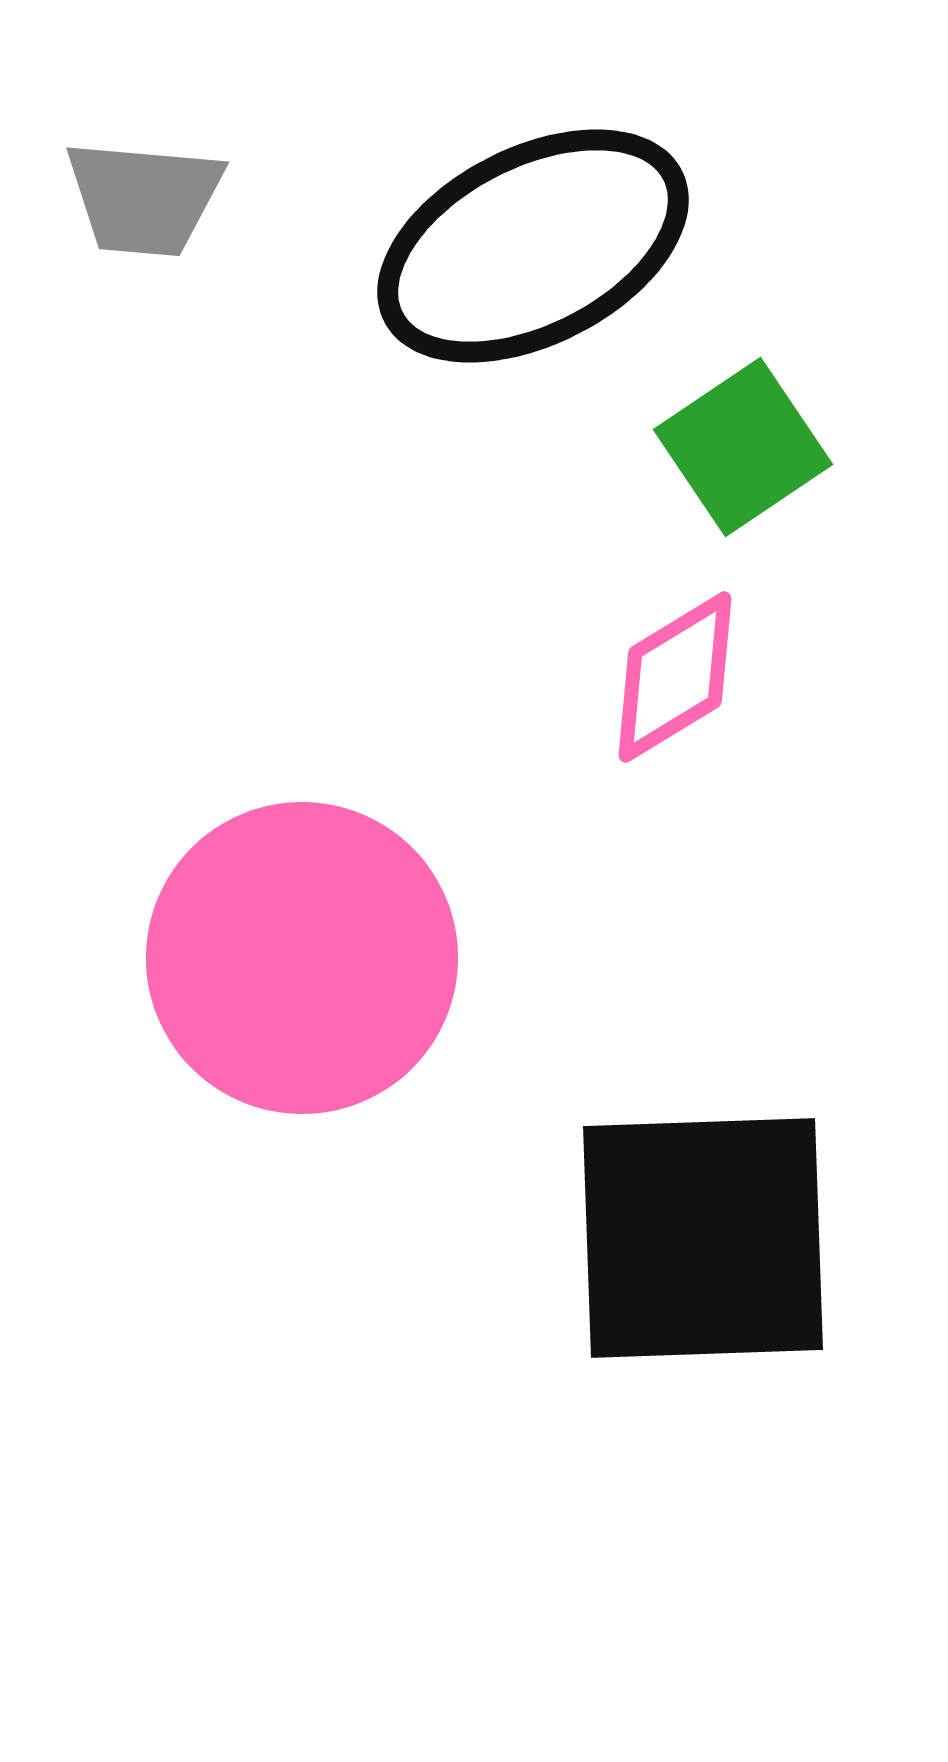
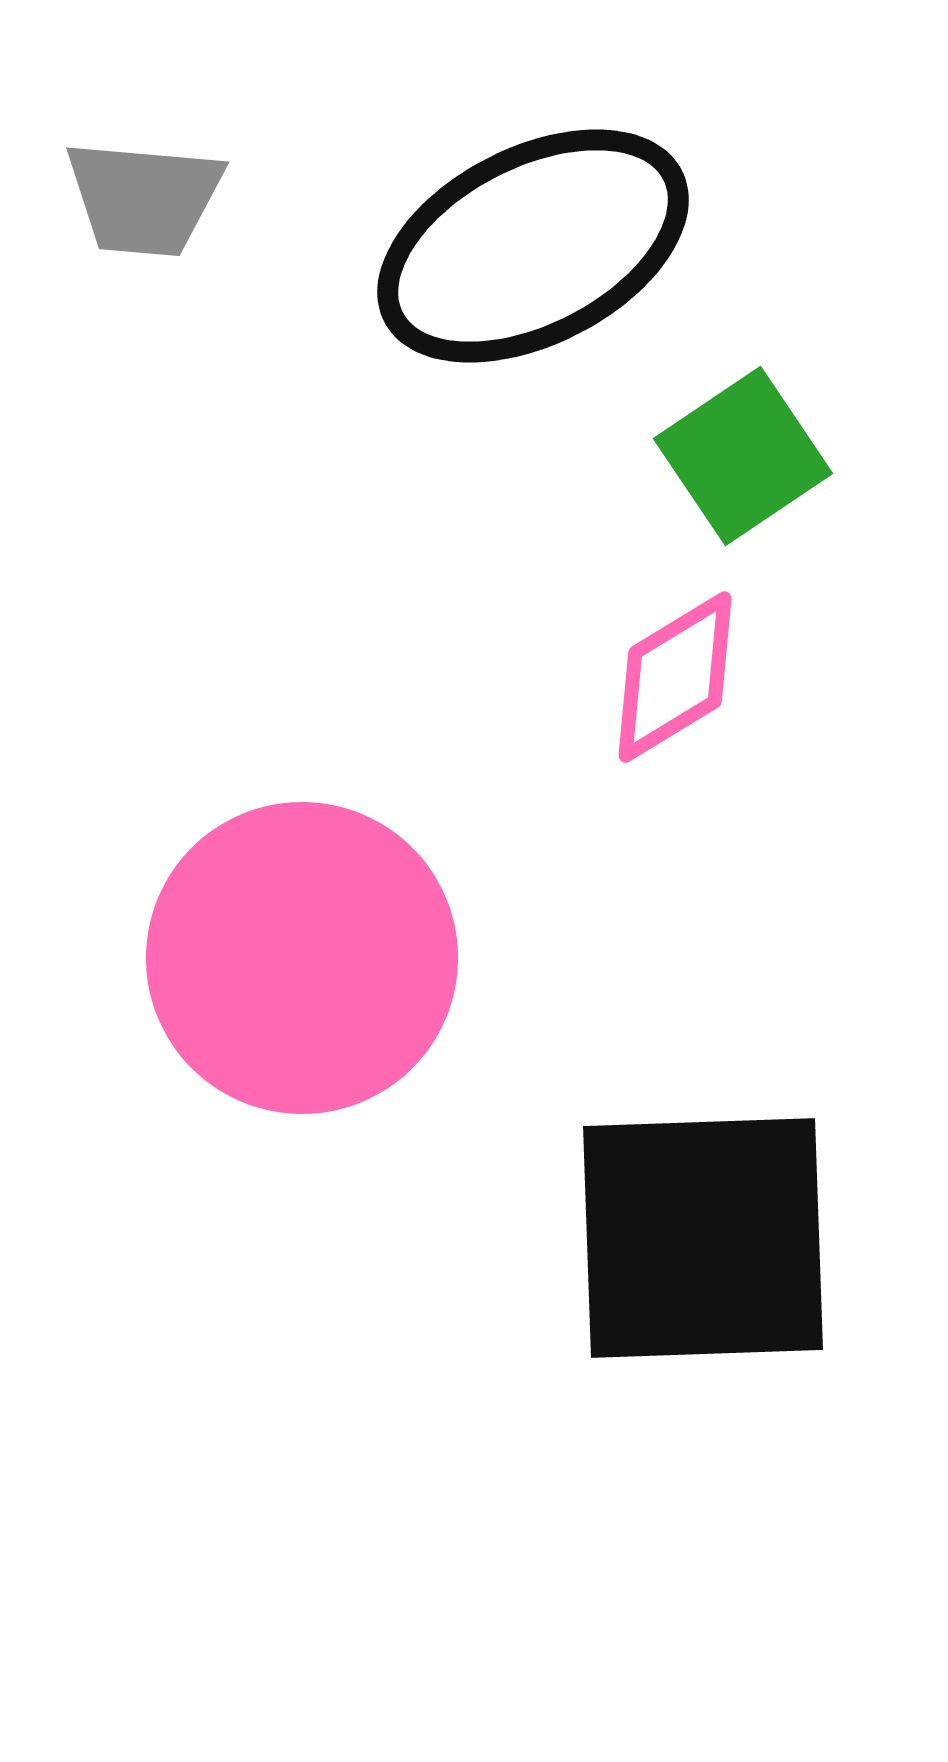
green square: moved 9 px down
